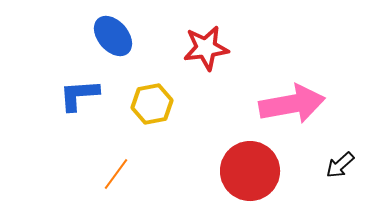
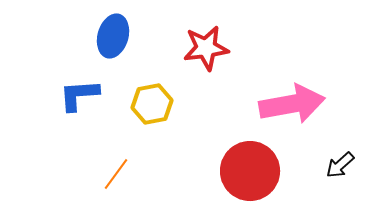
blue ellipse: rotated 57 degrees clockwise
